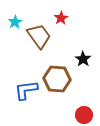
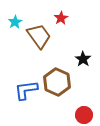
brown hexagon: moved 3 px down; rotated 20 degrees clockwise
